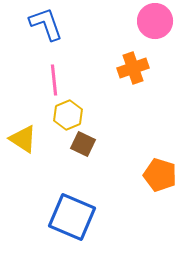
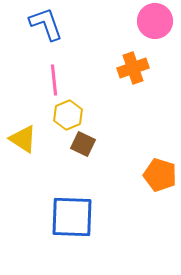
blue square: rotated 21 degrees counterclockwise
